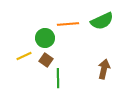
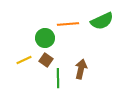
yellow line: moved 4 px down
brown arrow: moved 23 px left
